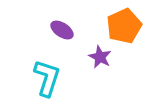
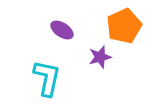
purple star: rotated 30 degrees clockwise
cyan L-shape: rotated 6 degrees counterclockwise
